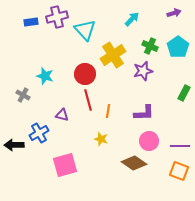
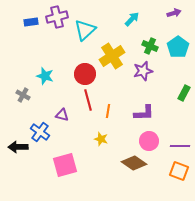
cyan triangle: rotated 30 degrees clockwise
yellow cross: moved 1 px left, 1 px down
blue cross: moved 1 px right, 1 px up; rotated 24 degrees counterclockwise
black arrow: moved 4 px right, 2 px down
